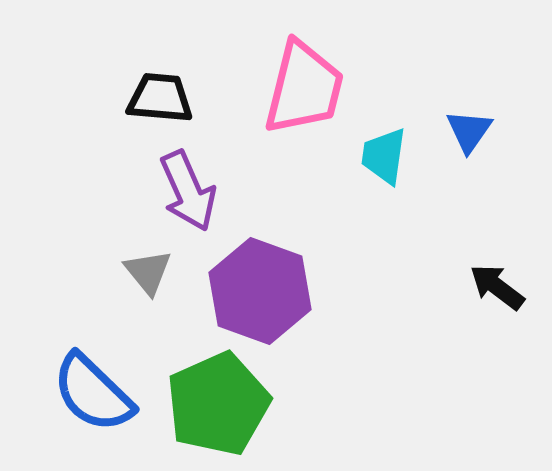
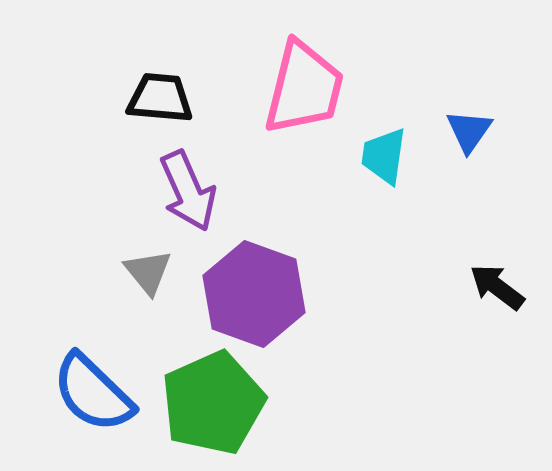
purple hexagon: moved 6 px left, 3 px down
green pentagon: moved 5 px left, 1 px up
